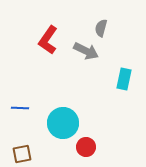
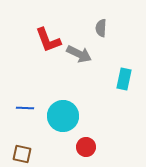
gray semicircle: rotated 12 degrees counterclockwise
red L-shape: rotated 56 degrees counterclockwise
gray arrow: moved 7 px left, 3 px down
blue line: moved 5 px right
cyan circle: moved 7 px up
brown square: rotated 24 degrees clockwise
